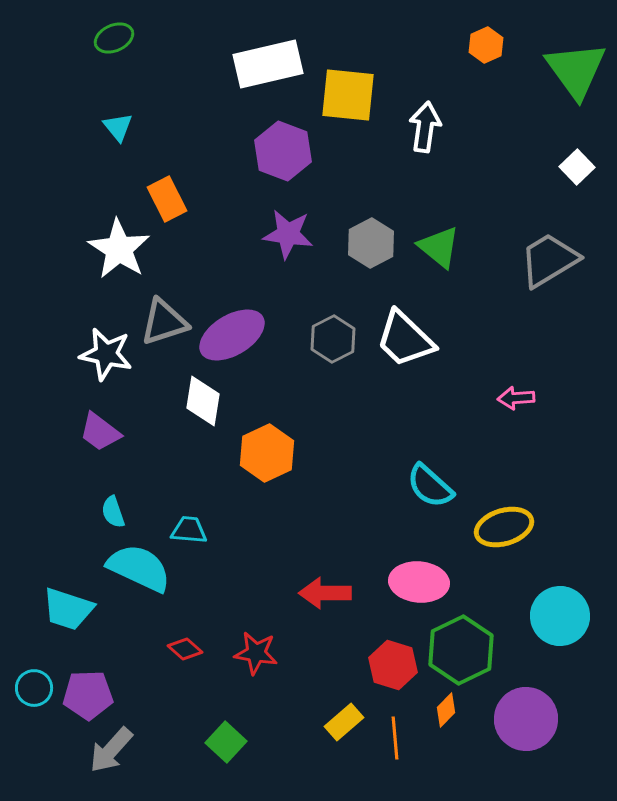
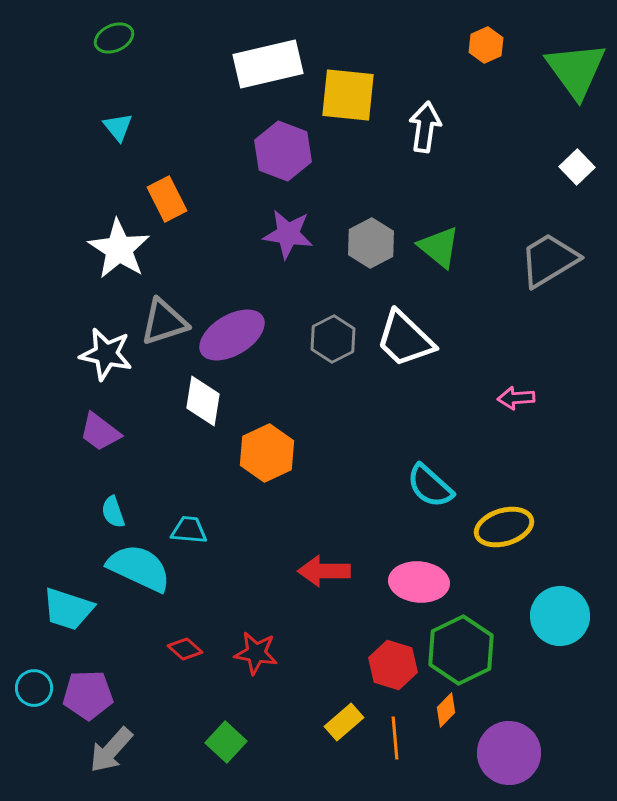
red arrow at (325, 593): moved 1 px left, 22 px up
purple circle at (526, 719): moved 17 px left, 34 px down
